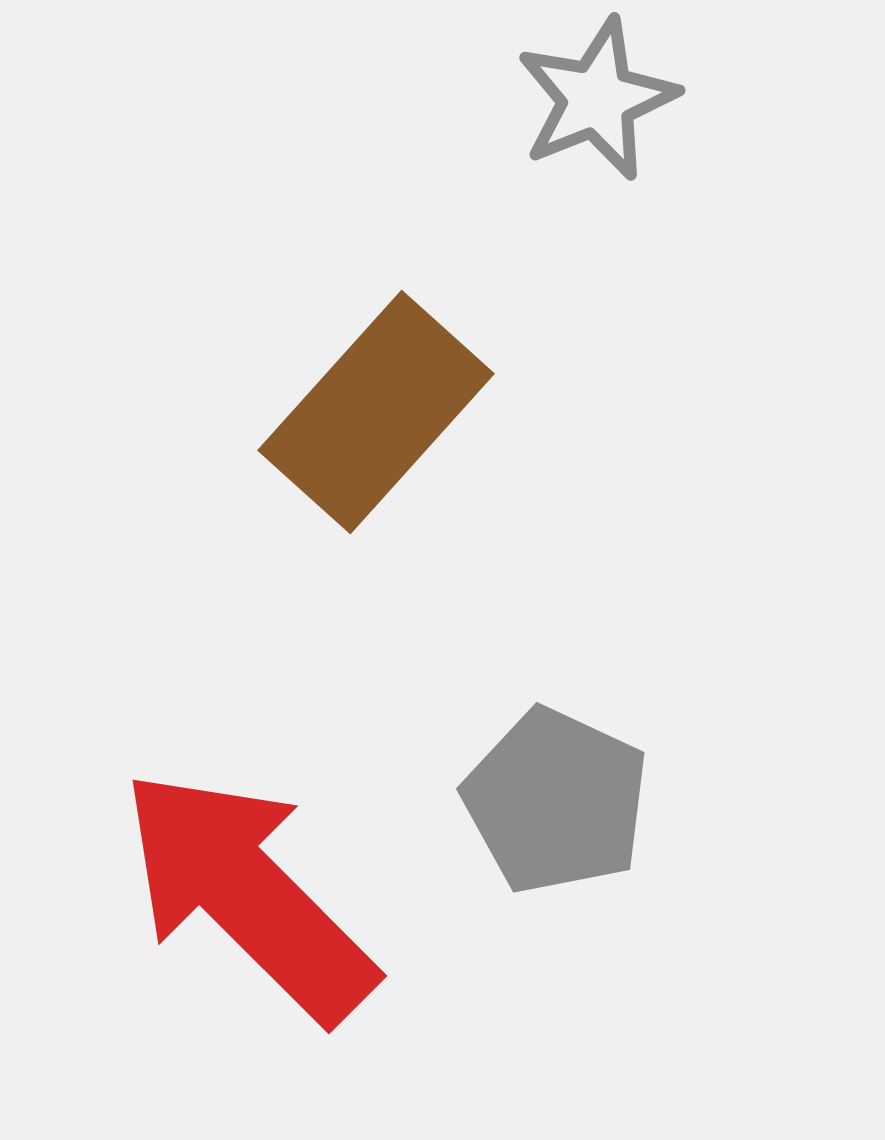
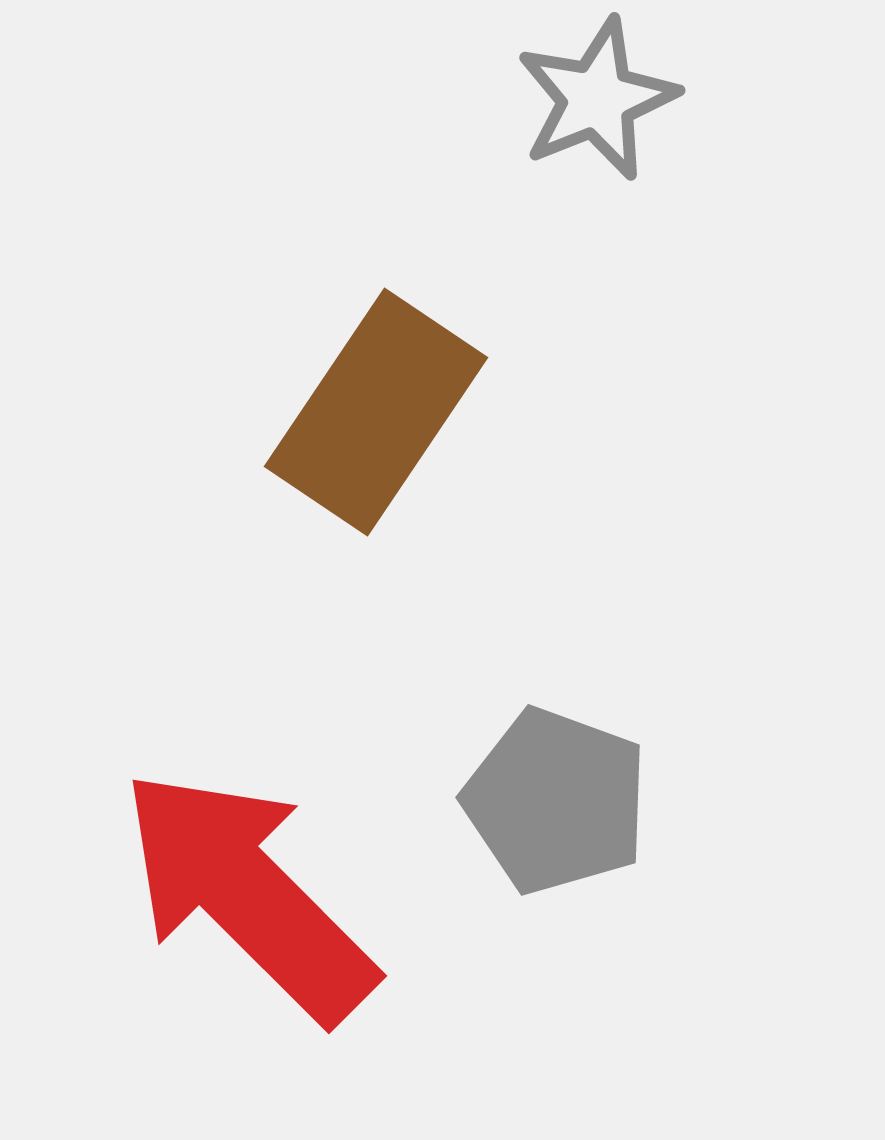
brown rectangle: rotated 8 degrees counterclockwise
gray pentagon: rotated 5 degrees counterclockwise
